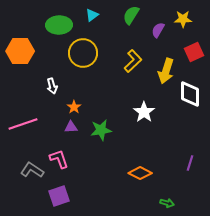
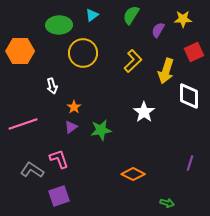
white diamond: moved 1 px left, 2 px down
purple triangle: rotated 32 degrees counterclockwise
orange diamond: moved 7 px left, 1 px down
